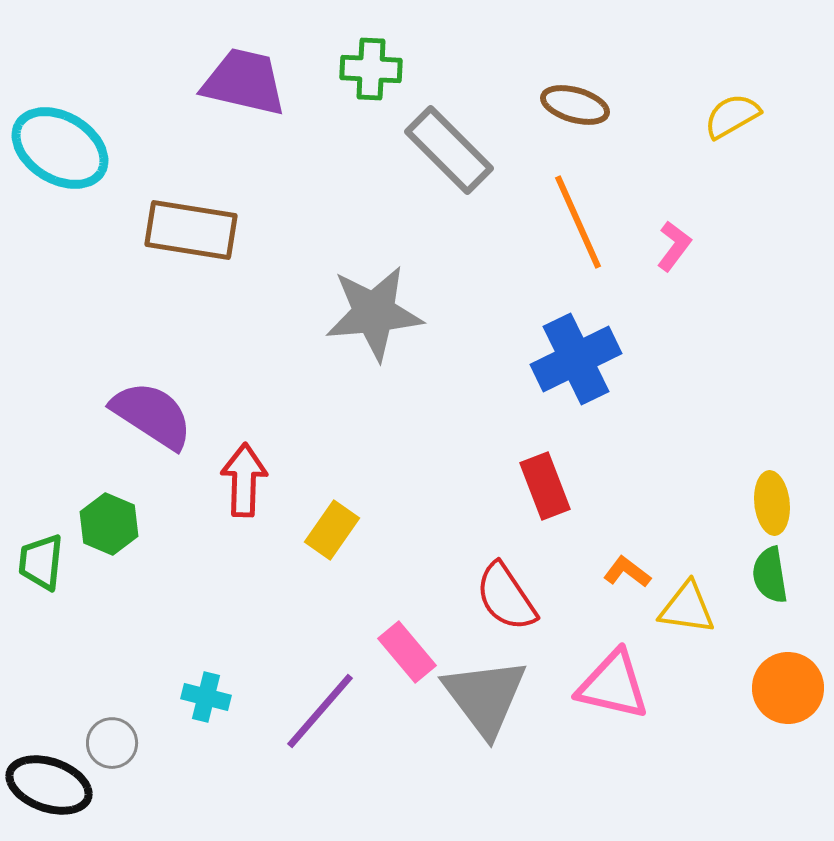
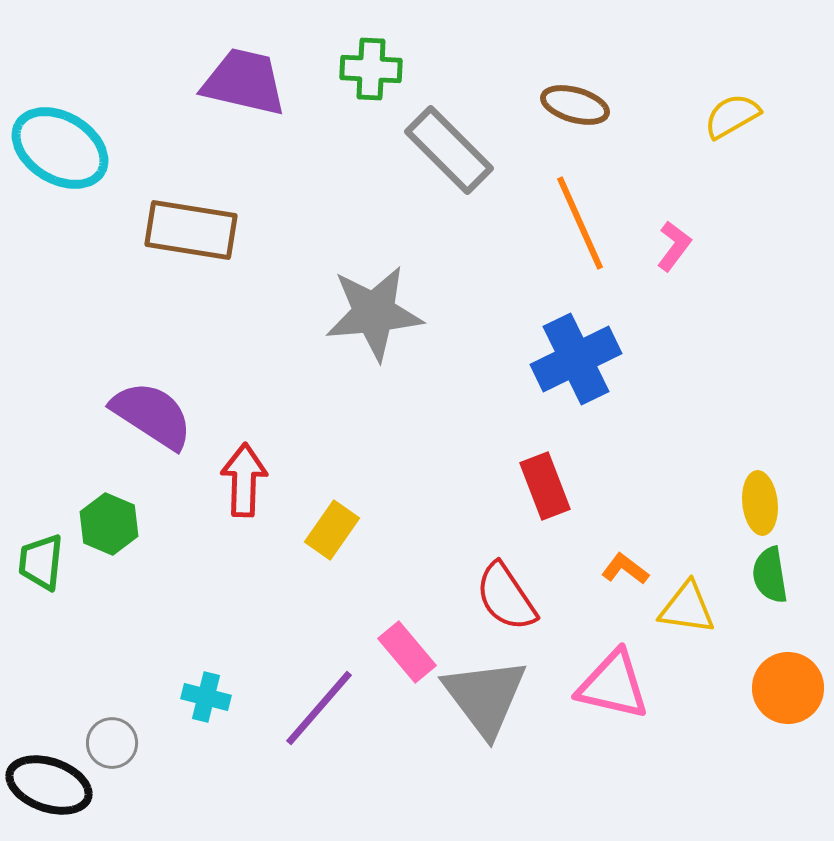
orange line: moved 2 px right, 1 px down
yellow ellipse: moved 12 px left
orange L-shape: moved 2 px left, 3 px up
purple line: moved 1 px left, 3 px up
